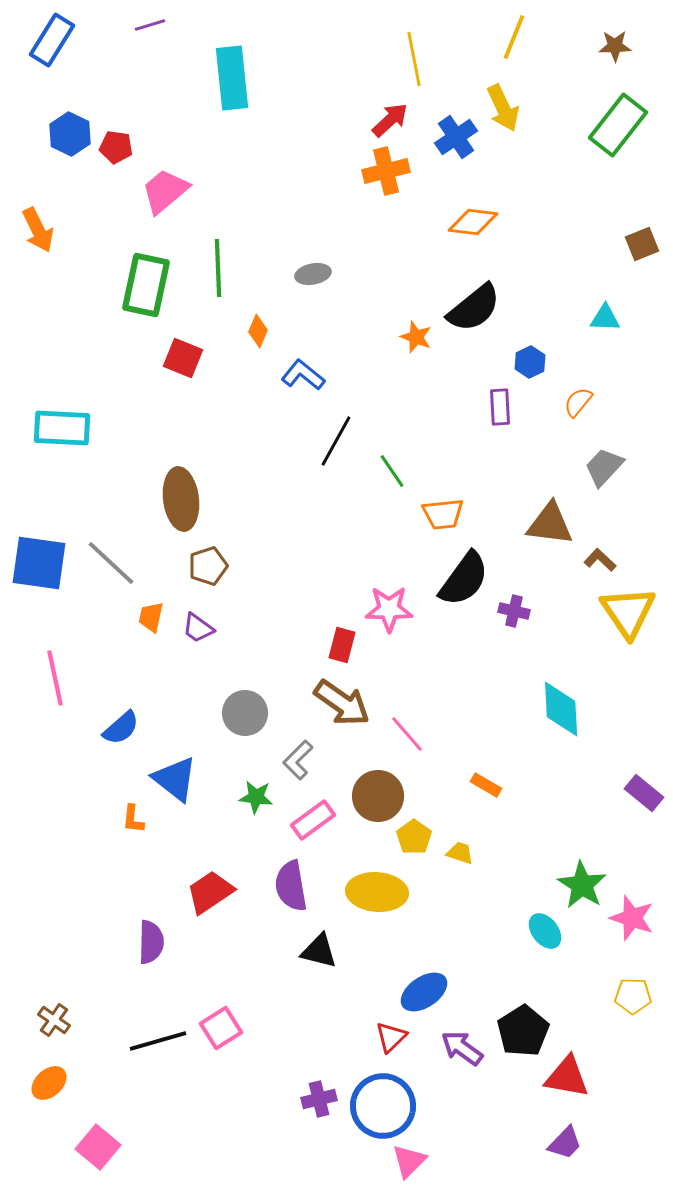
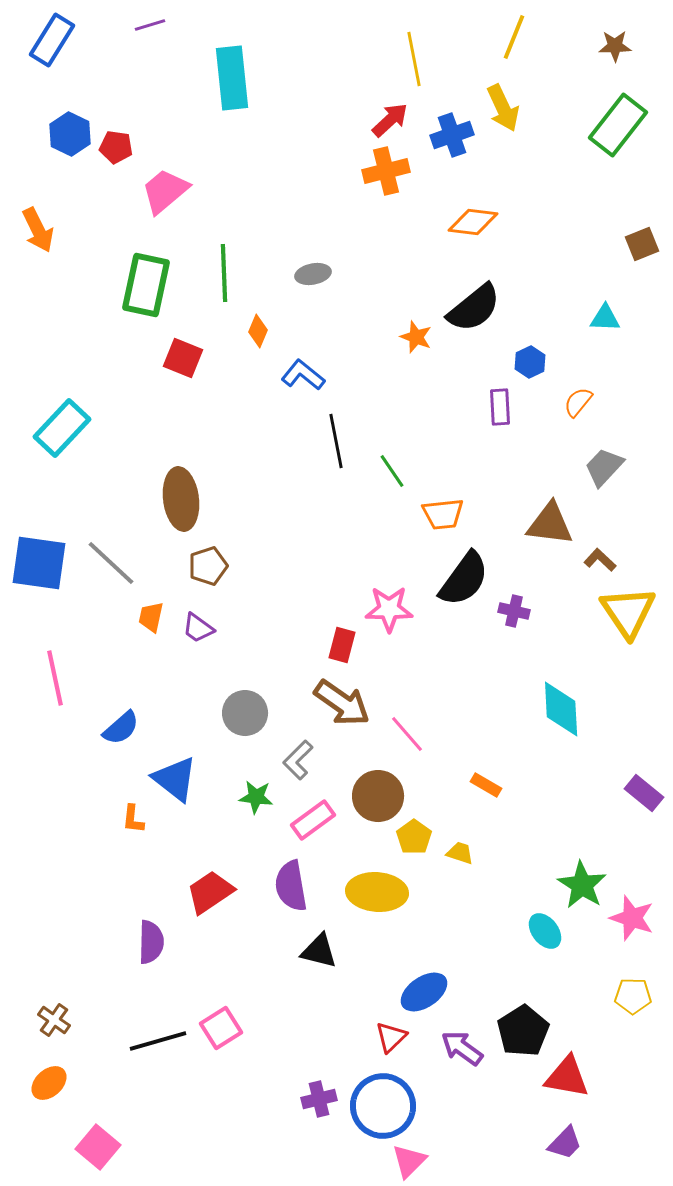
blue cross at (456, 137): moved 4 px left, 2 px up; rotated 15 degrees clockwise
green line at (218, 268): moved 6 px right, 5 px down
cyan rectangle at (62, 428): rotated 50 degrees counterclockwise
black line at (336, 441): rotated 40 degrees counterclockwise
